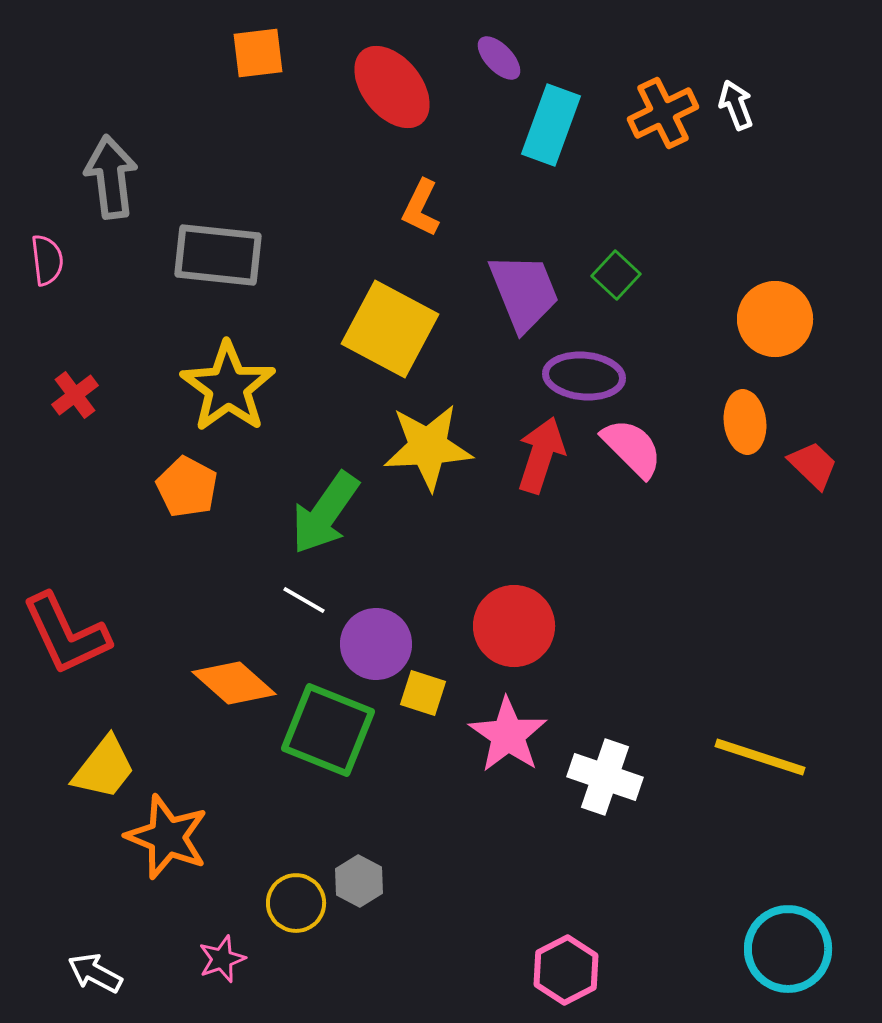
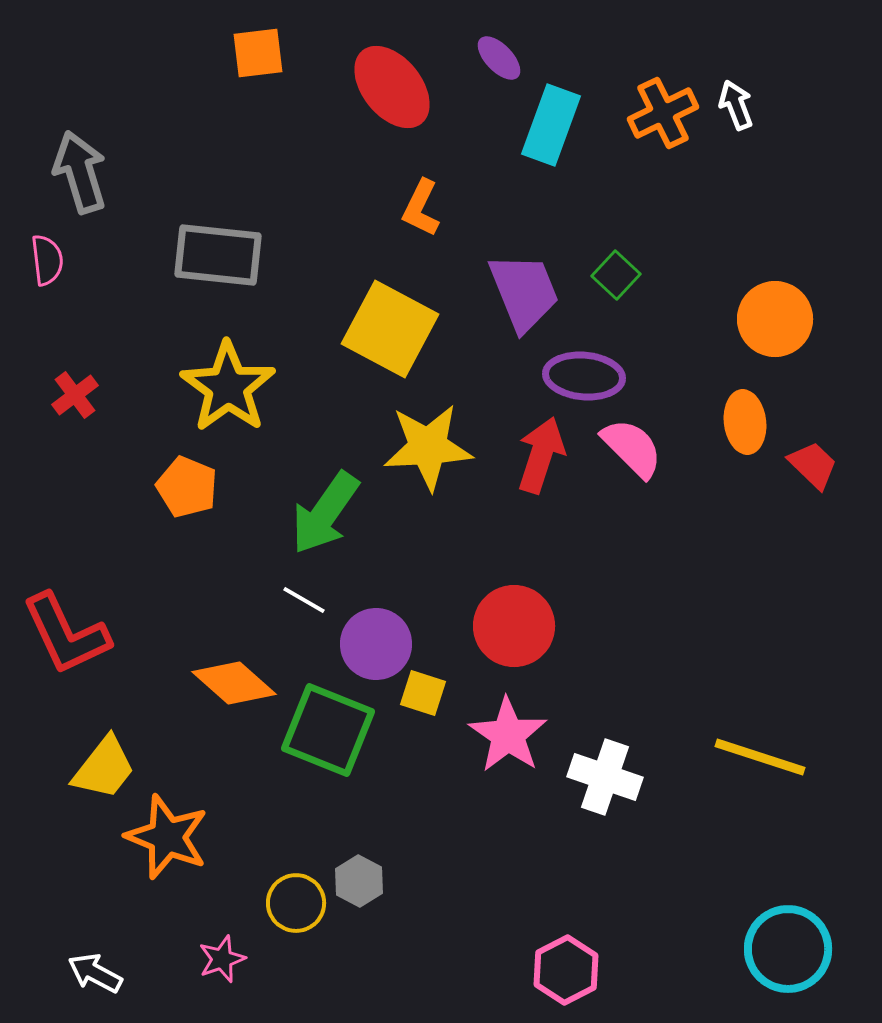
gray arrow at (111, 177): moved 31 px left, 5 px up; rotated 10 degrees counterclockwise
orange pentagon at (187, 487): rotated 6 degrees counterclockwise
